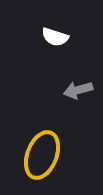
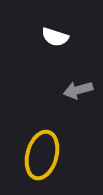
yellow ellipse: rotated 6 degrees counterclockwise
